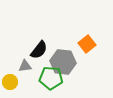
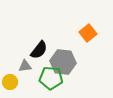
orange square: moved 1 px right, 11 px up
